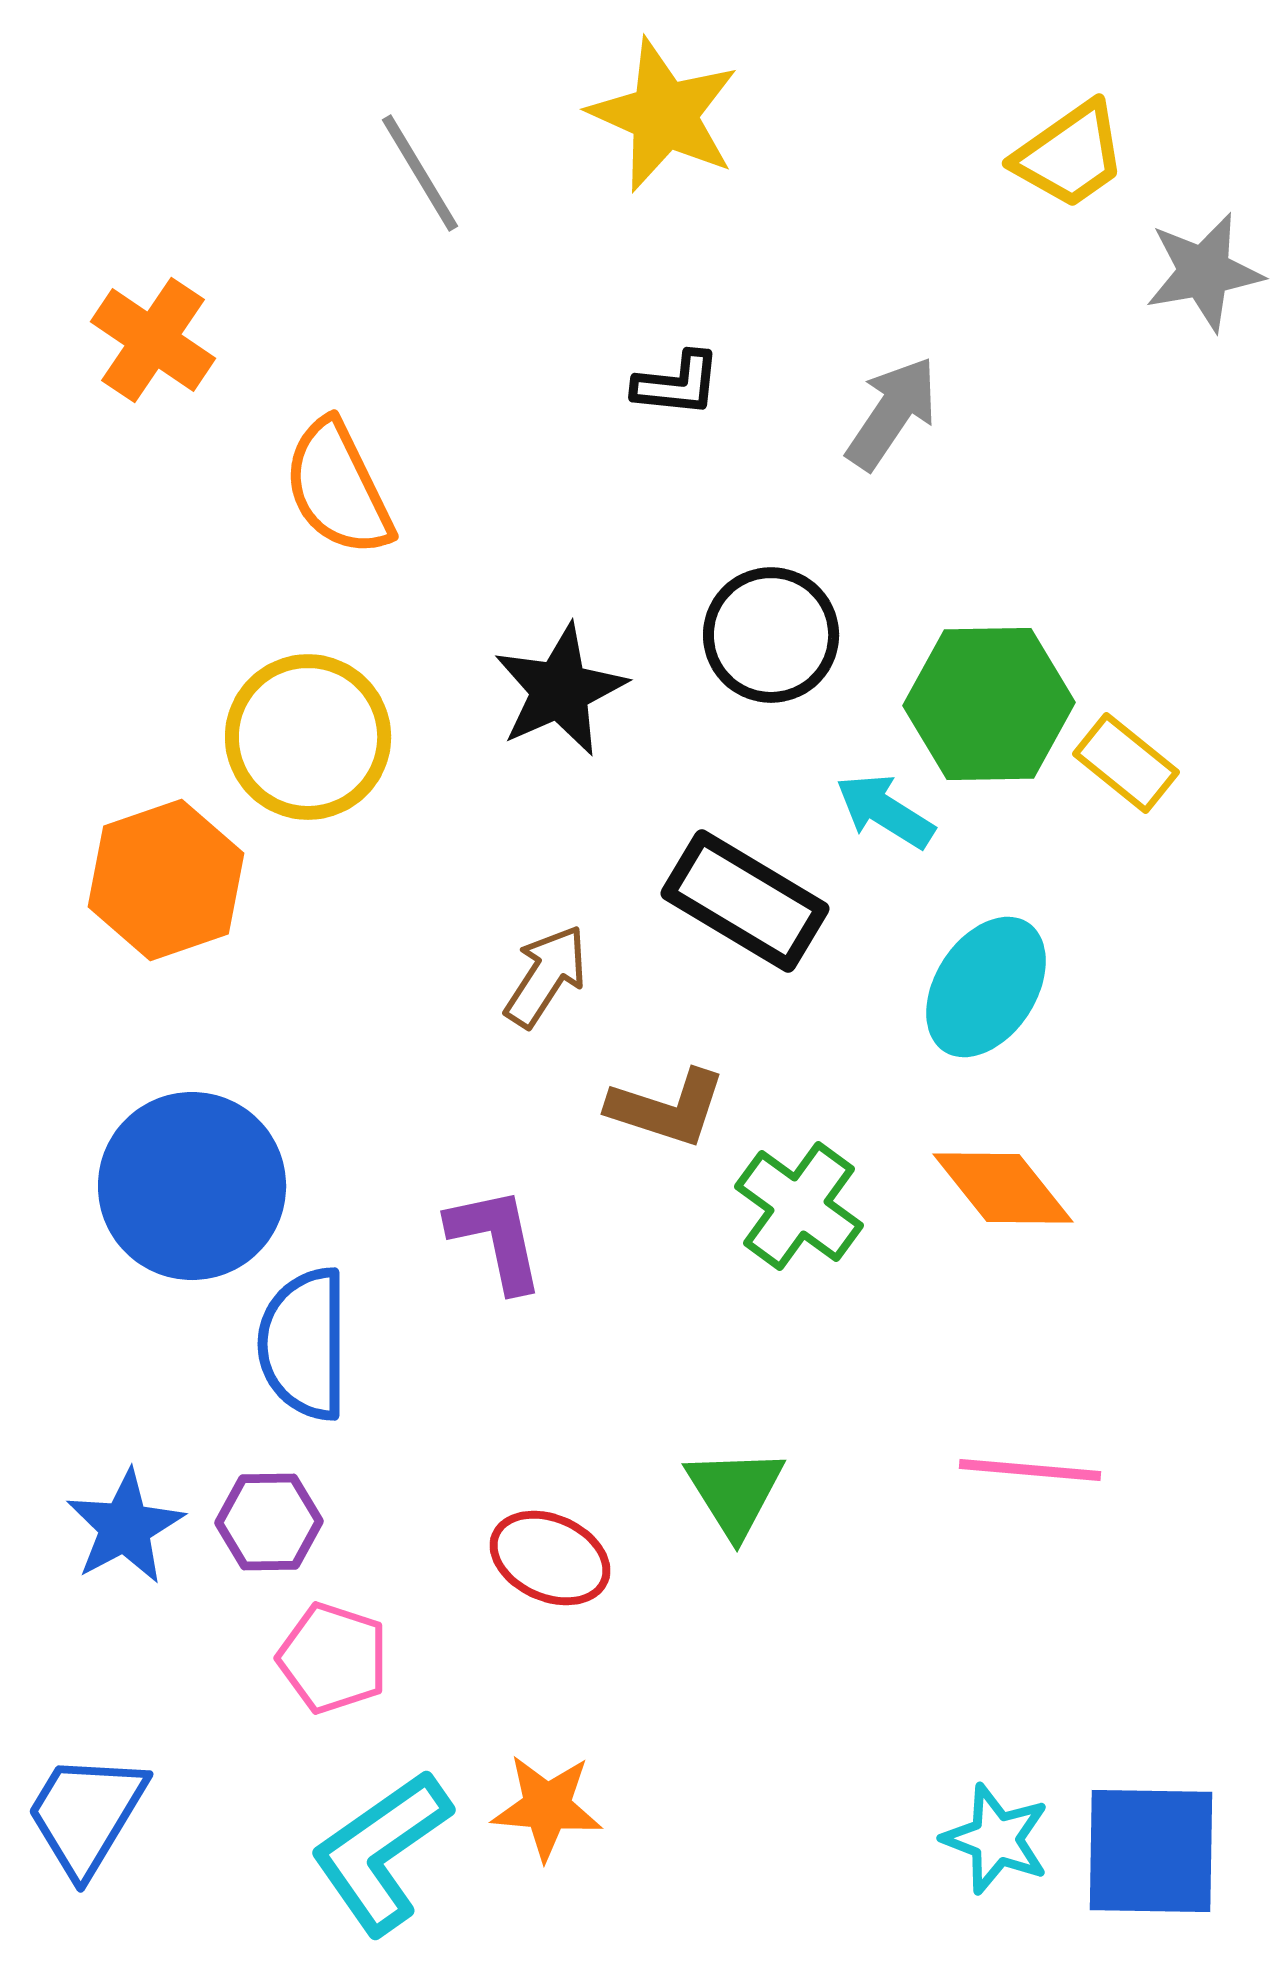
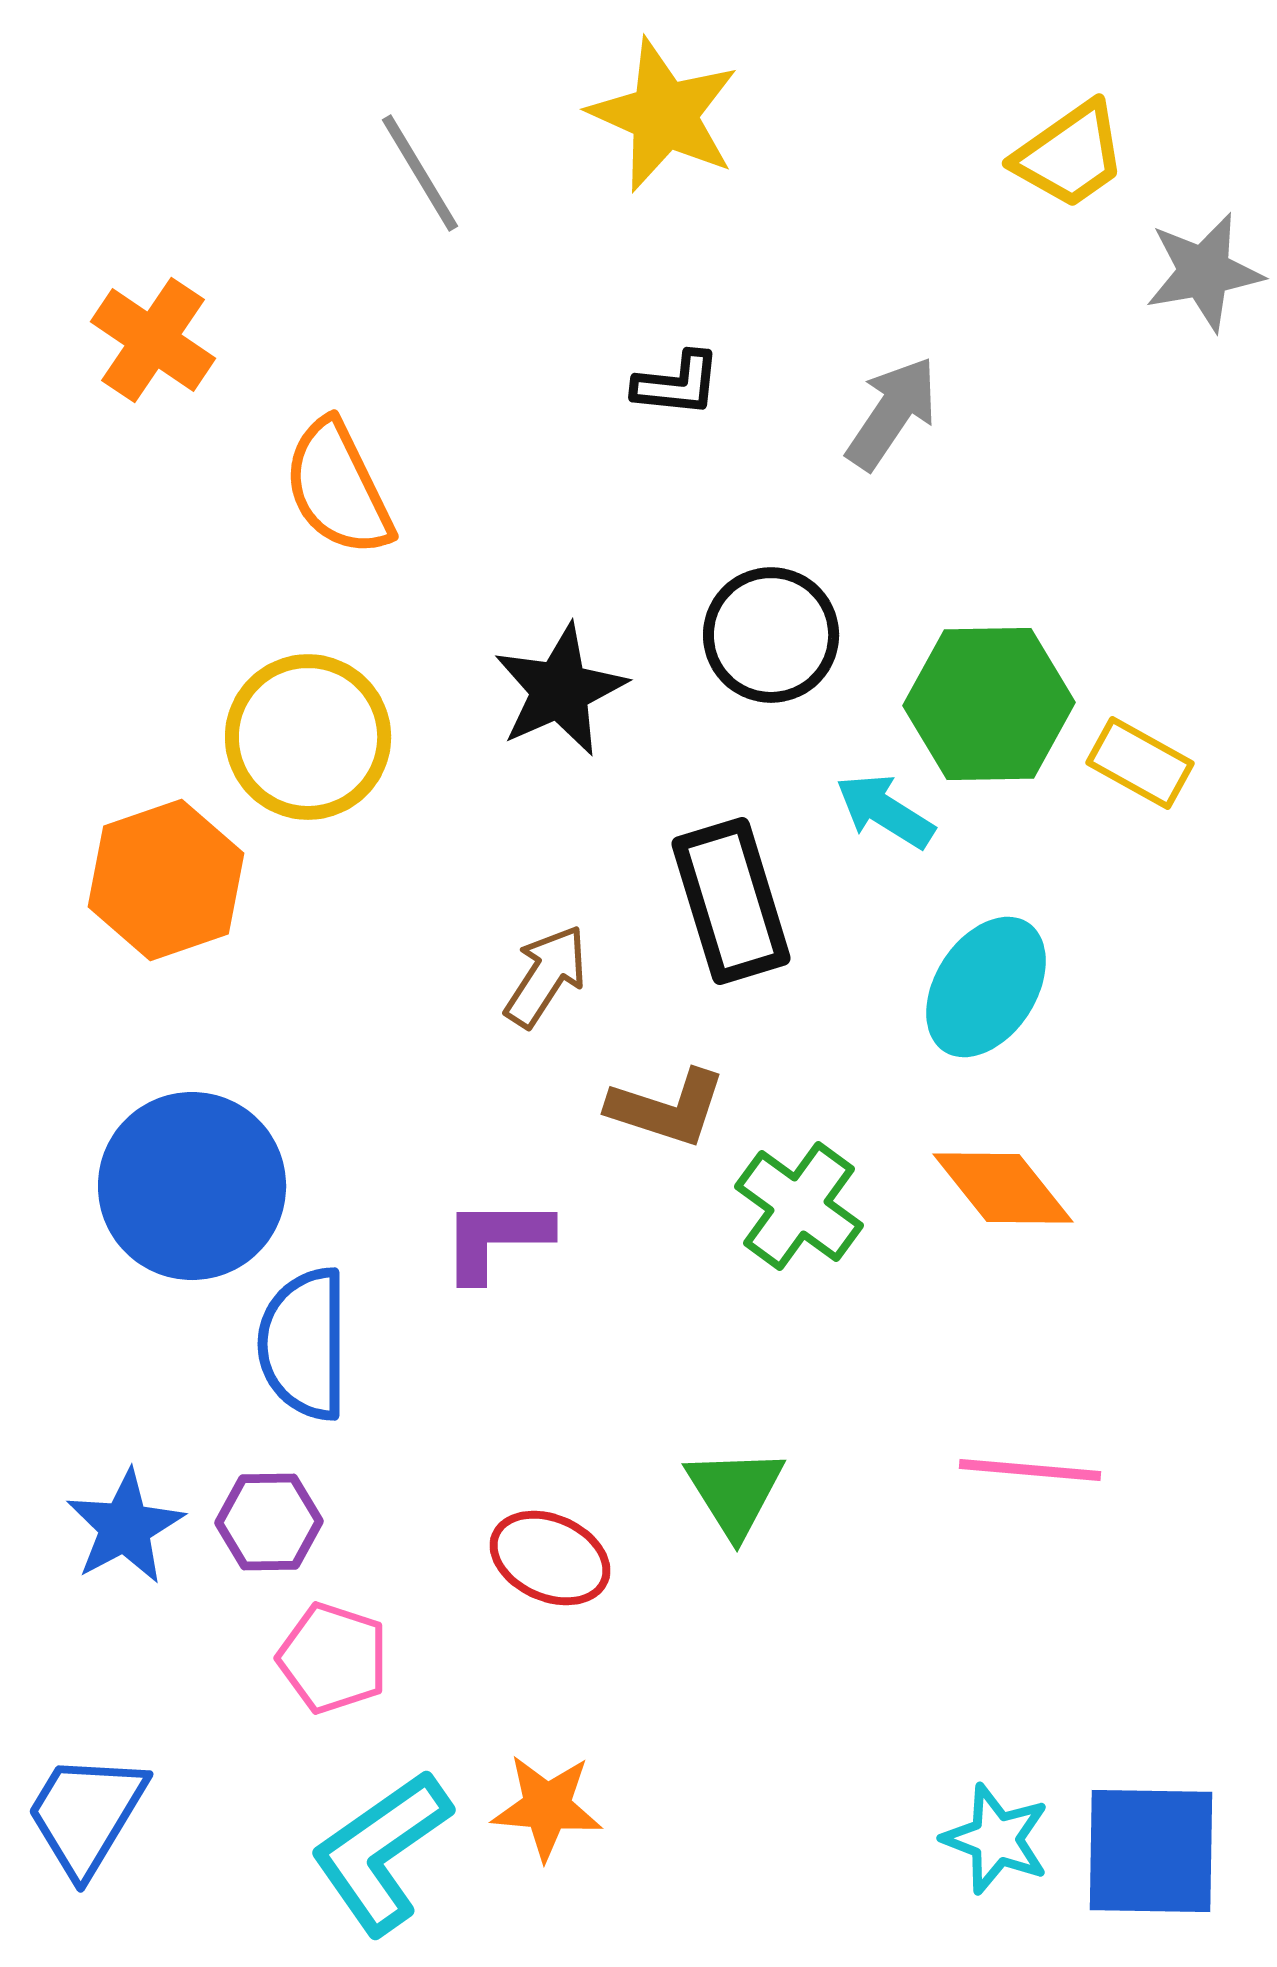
yellow rectangle: moved 14 px right; rotated 10 degrees counterclockwise
black rectangle: moved 14 px left; rotated 42 degrees clockwise
purple L-shape: rotated 78 degrees counterclockwise
